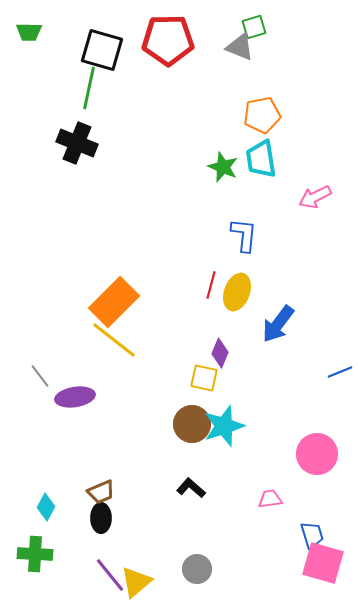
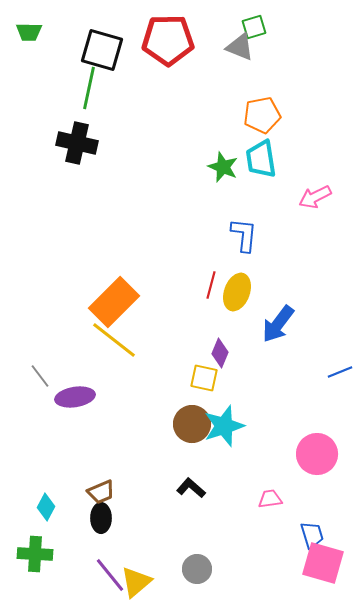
black cross: rotated 9 degrees counterclockwise
